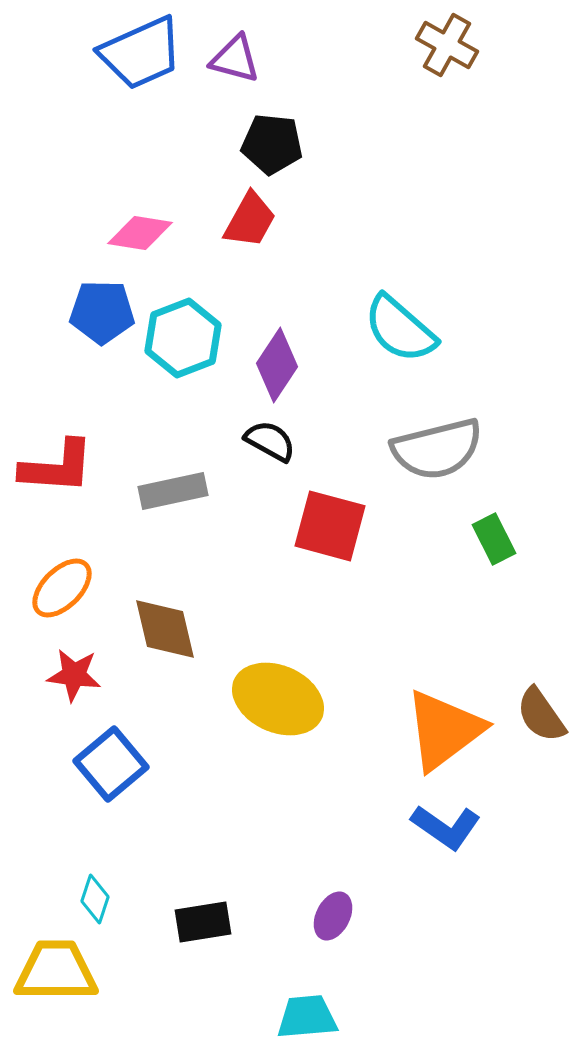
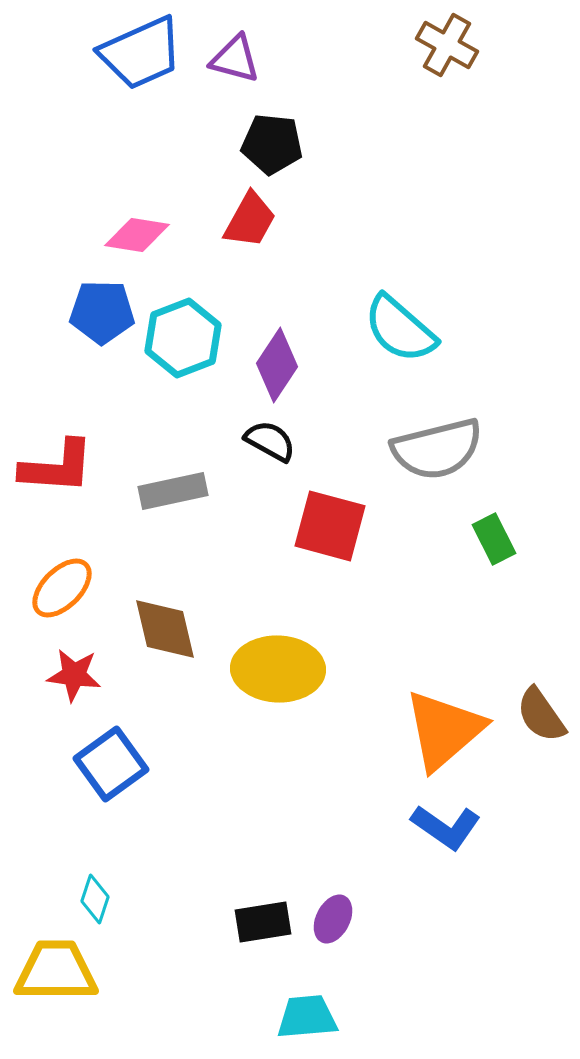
pink diamond: moved 3 px left, 2 px down
yellow ellipse: moved 30 px up; rotated 22 degrees counterclockwise
orange triangle: rotated 4 degrees counterclockwise
blue square: rotated 4 degrees clockwise
purple ellipse: moved 3 px down
black rectangle: moved 60 px right
